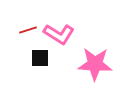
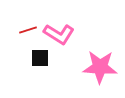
pink star: moved 5 px right, 3 px down
